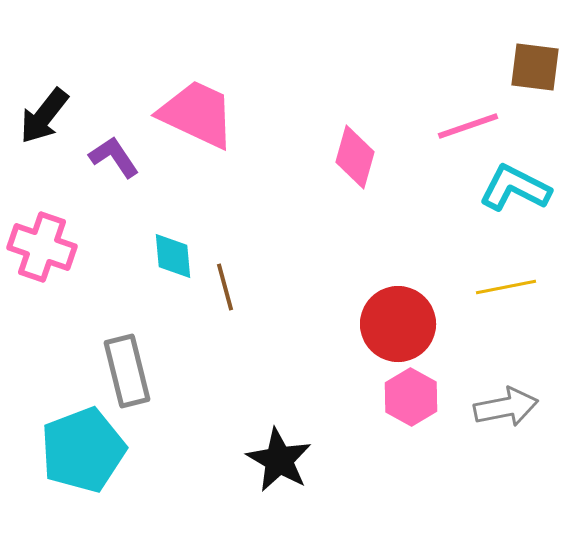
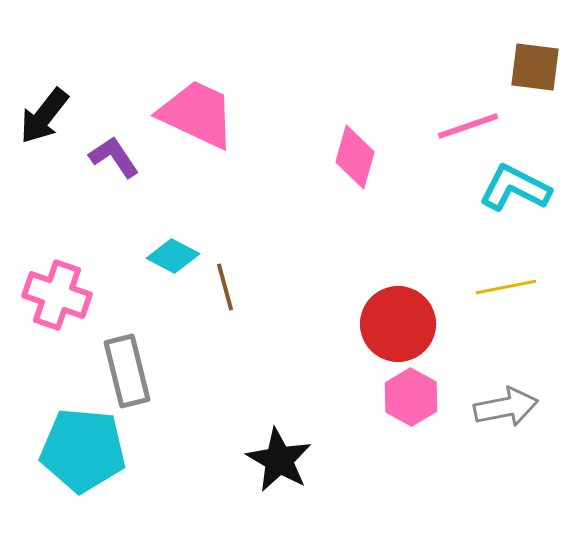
pink cross: moved 15 px right, 48 px down
cyan diamond: rotated 57 degrees counterclockwise
cyan pentagon: rotated 26 degrees clockwise
